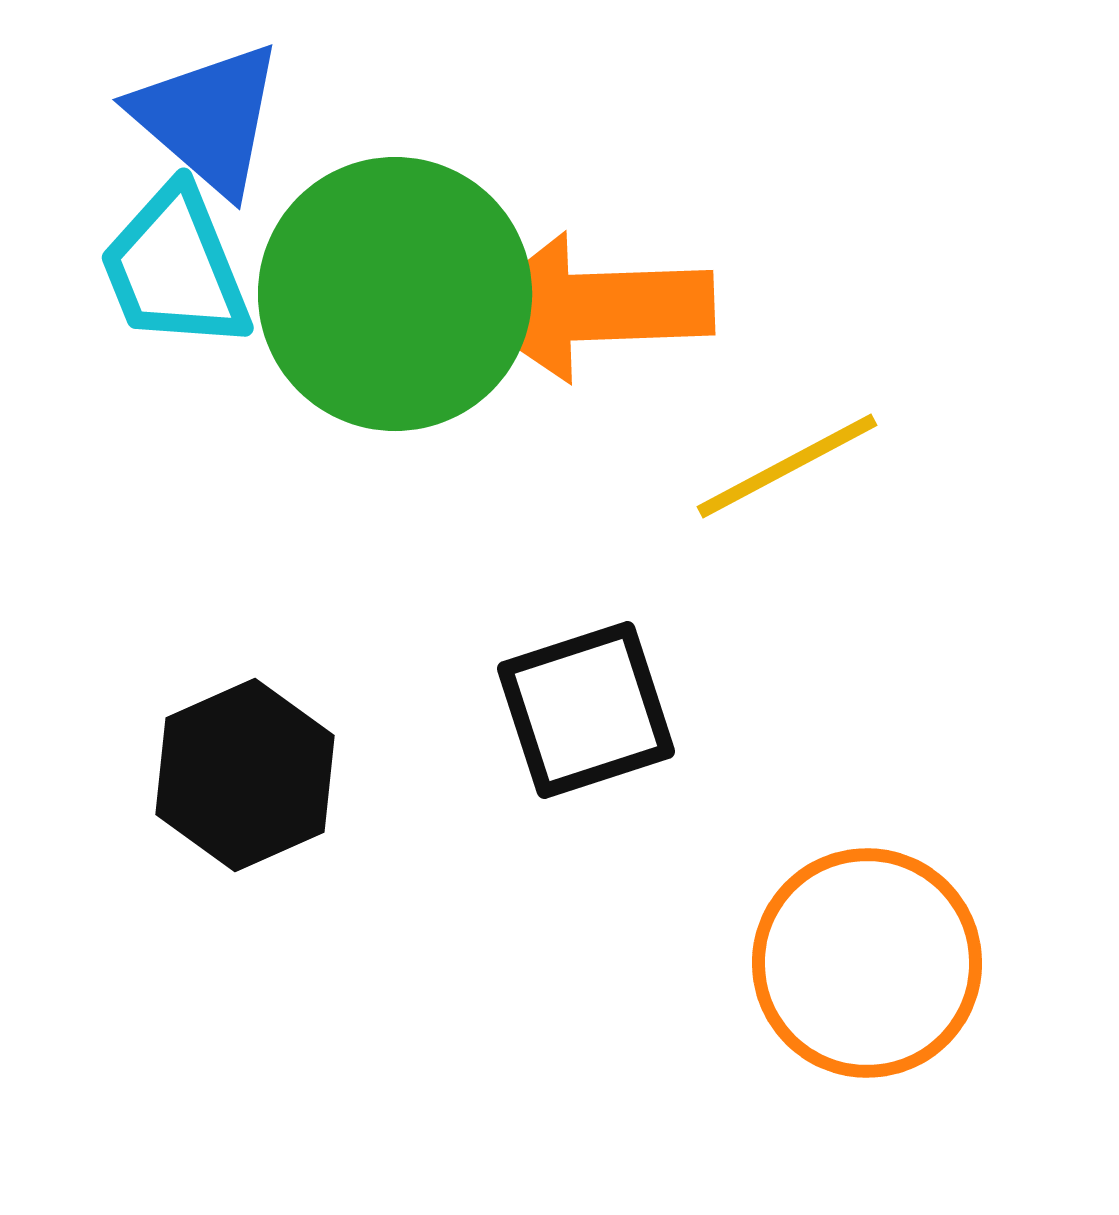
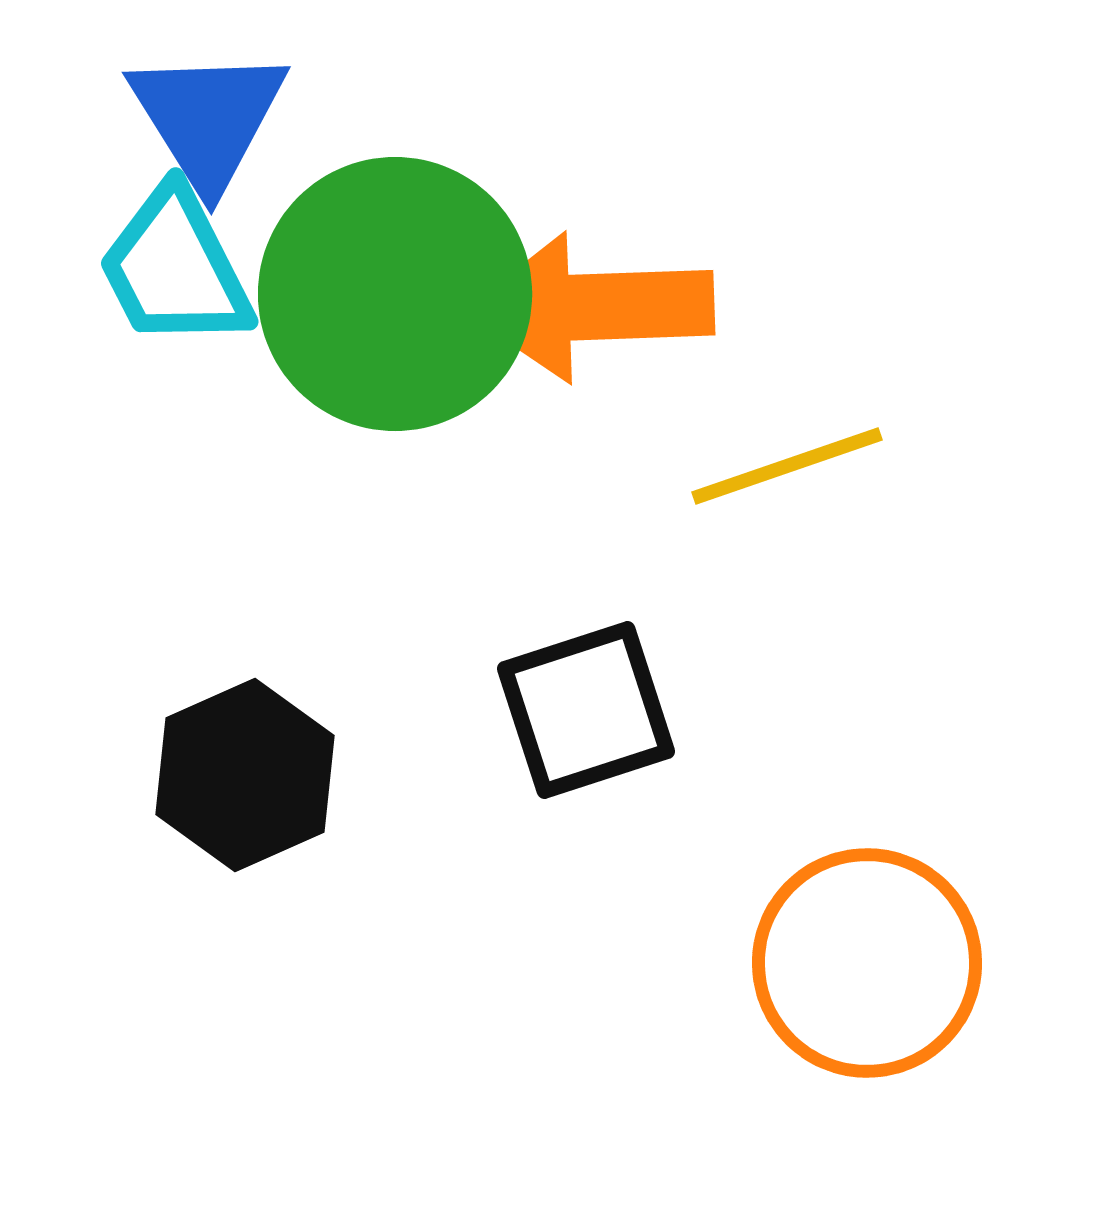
blue triangle: rotated 17 degrees clockwise
cyan trapezoid: rotated 5 degrees counterclockwise
yellow line: rotated 9 degrees clockwise
